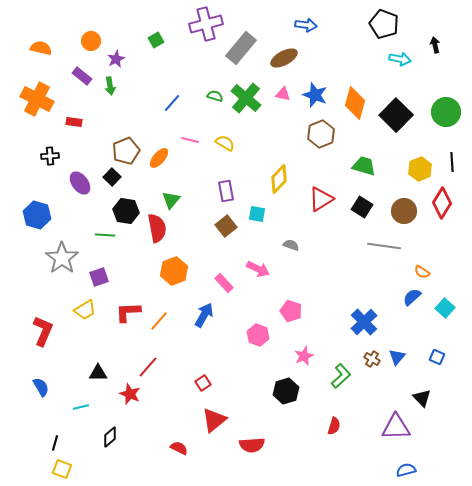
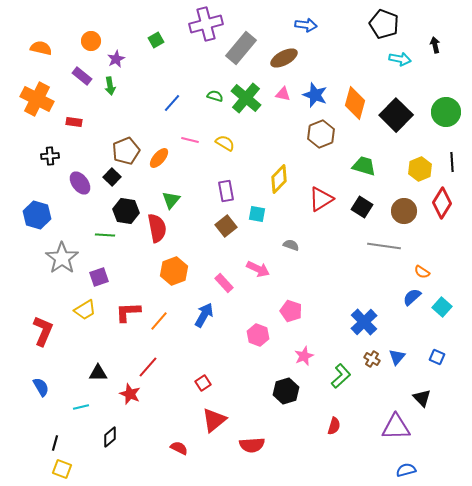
cyan square at (445, 308): moved 3 px left, 1 px up
